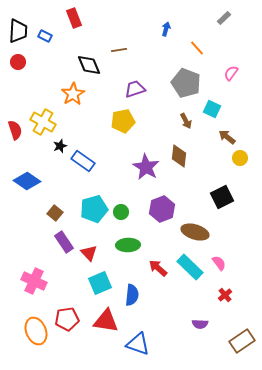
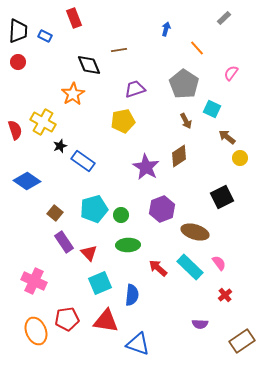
gray pentagon at (186, 83): moved 2 px left, 1 px down; rotated 12 degrees clockwise
brown diamond at (179, 156): rotated 50 degrees clockwise
green circle at (121, 212): moved 3 px down
